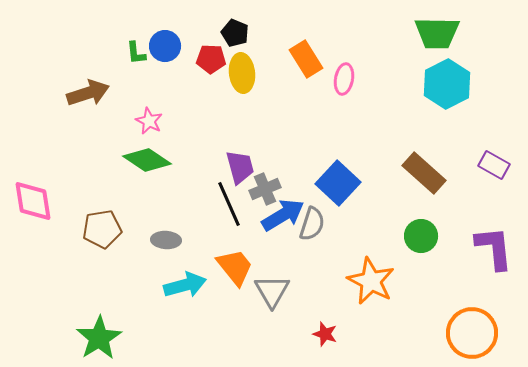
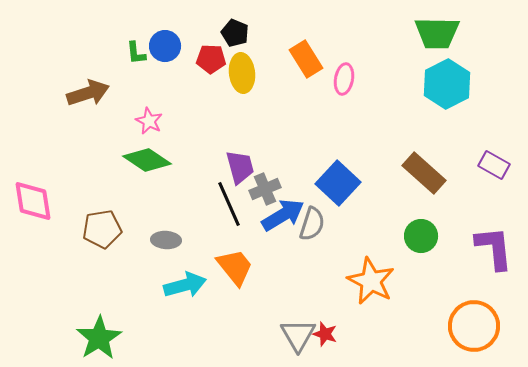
gray triangle: moved 26 px right, 44 px down
orange circle: moved 2 px right, 7 px up
